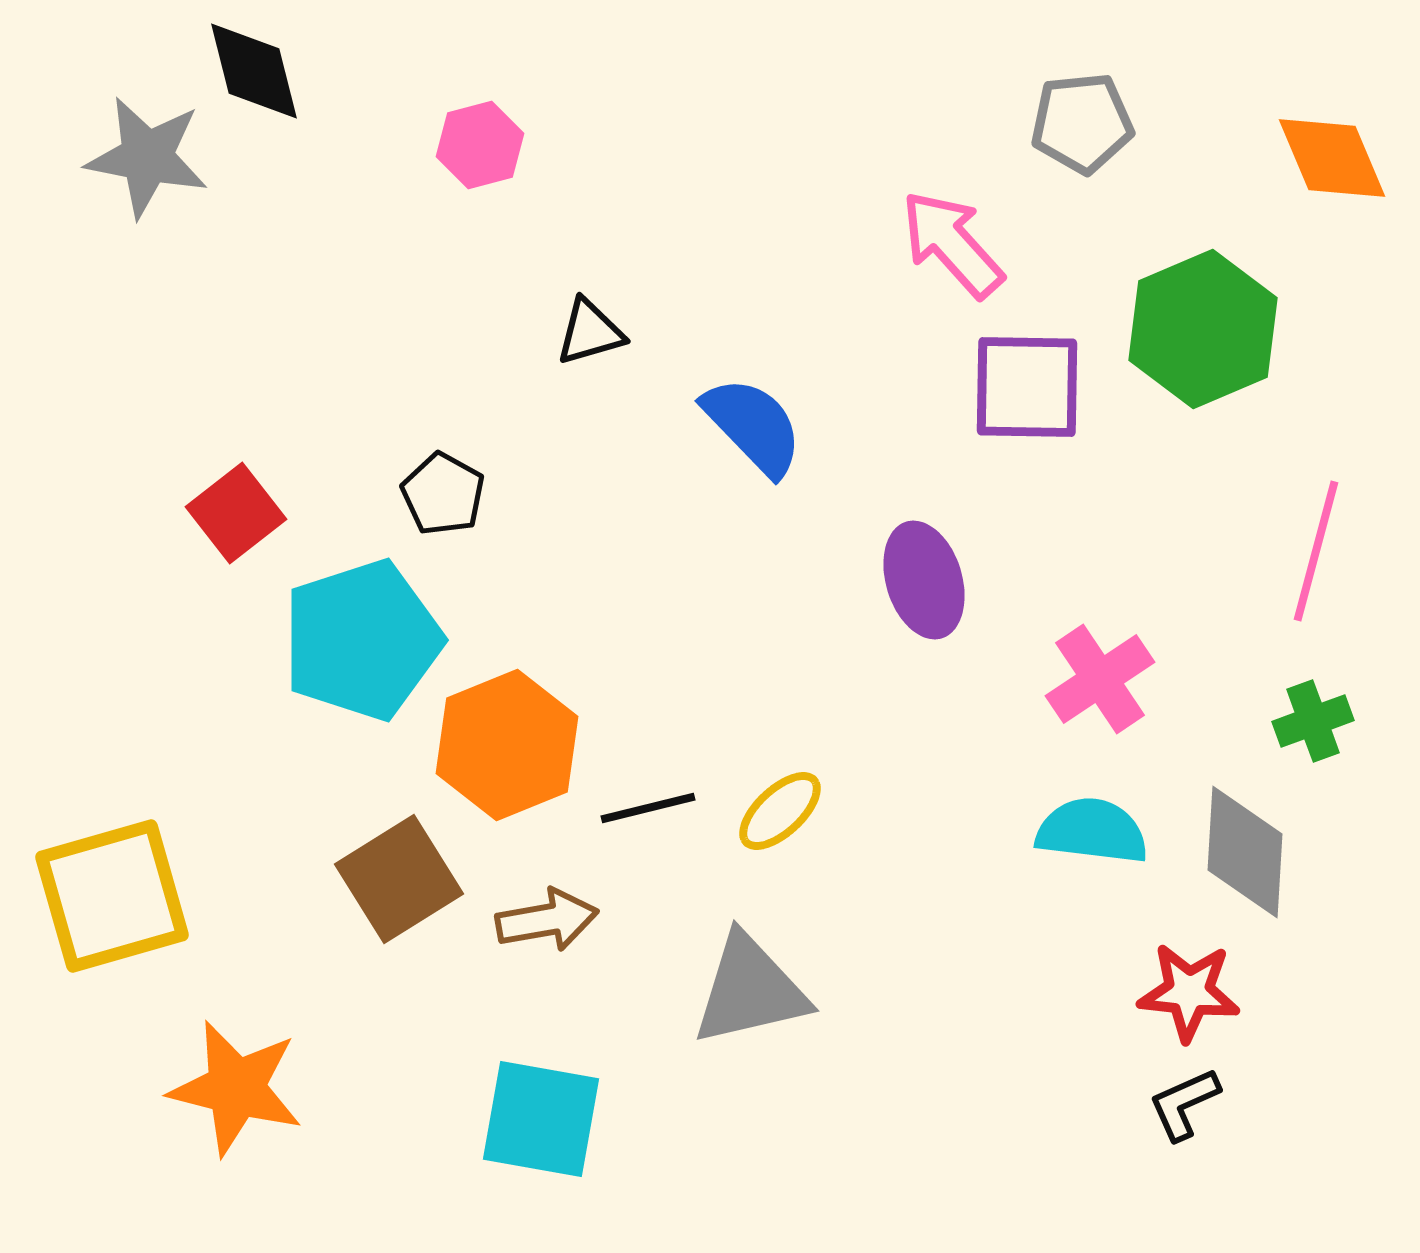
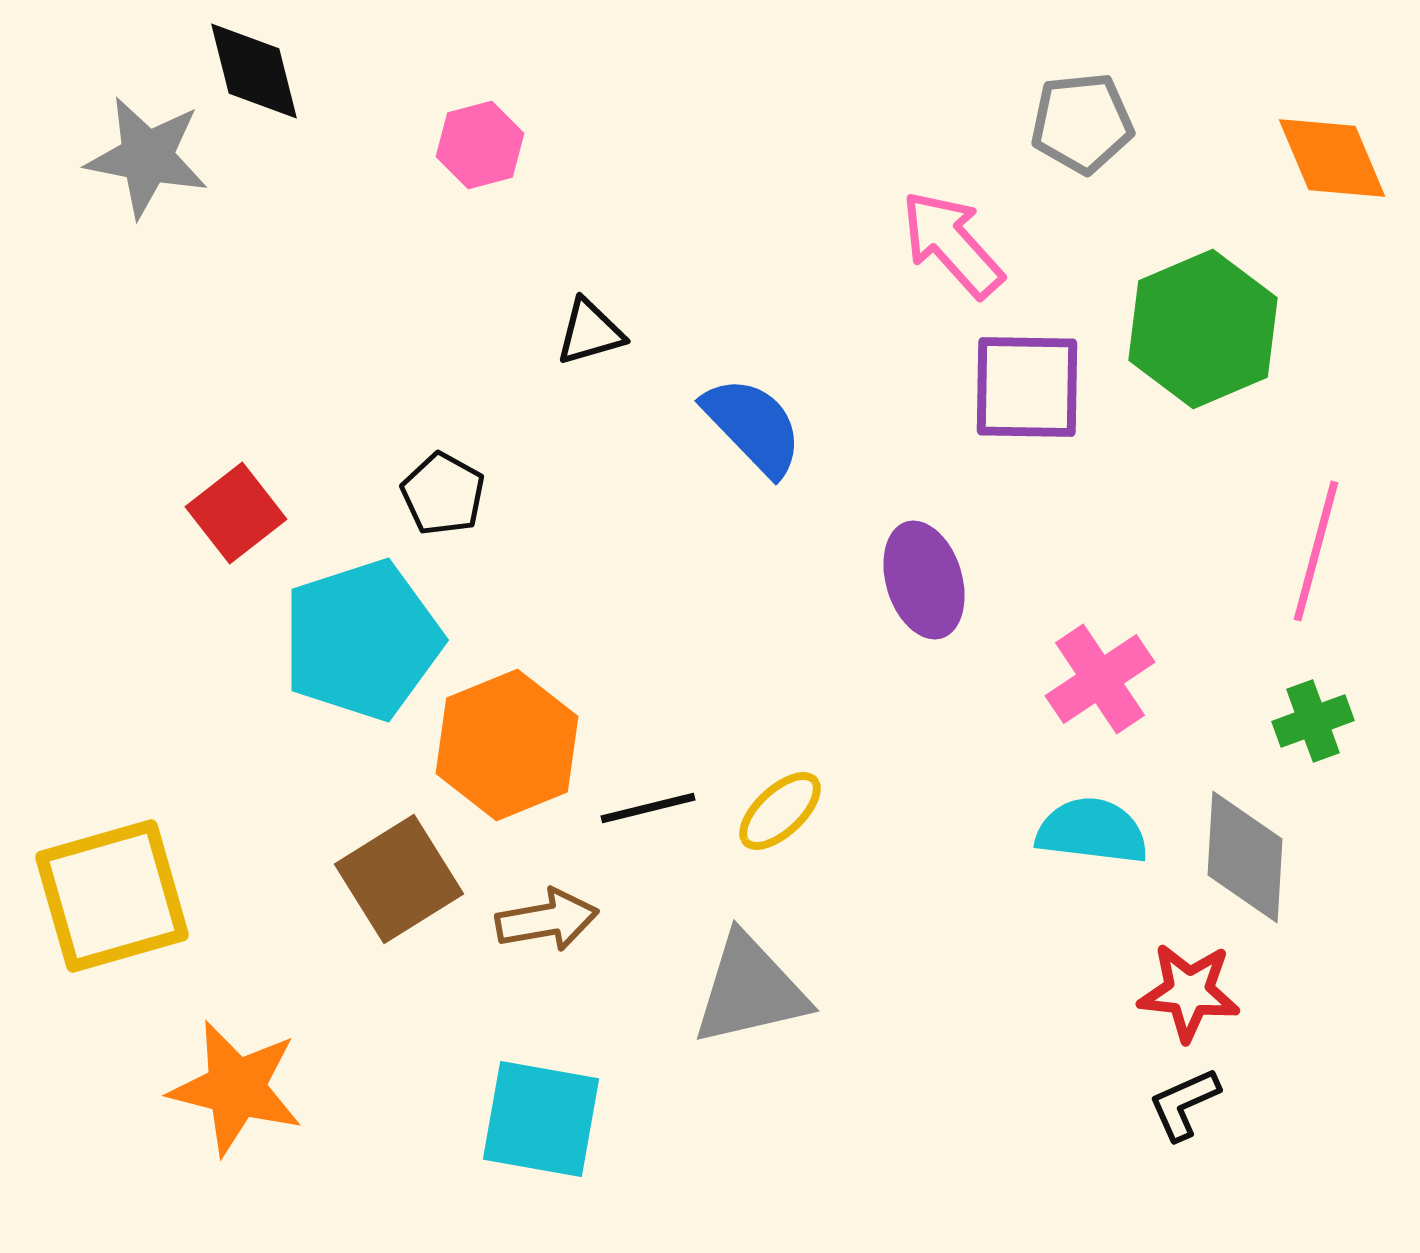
gray diamond: moved 5 px down
